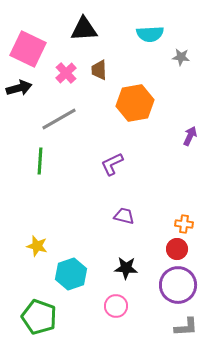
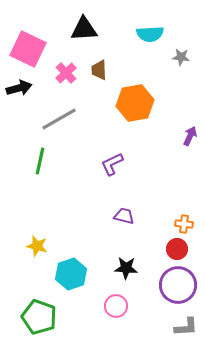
green line: rotated 8 degrees clockwise
